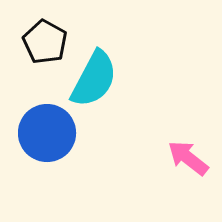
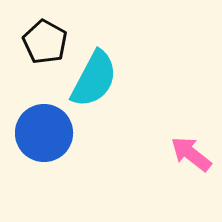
blue circle: moved 3 px left
pink arrow: moved 3 px right, 4 px up
